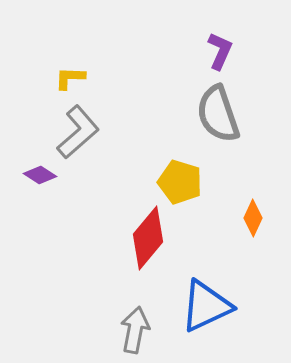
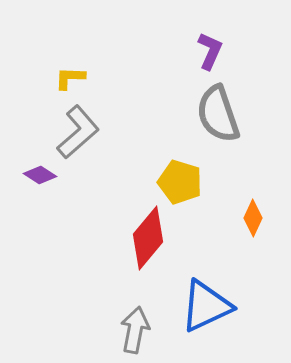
purple L-shape: moved 10 px left
